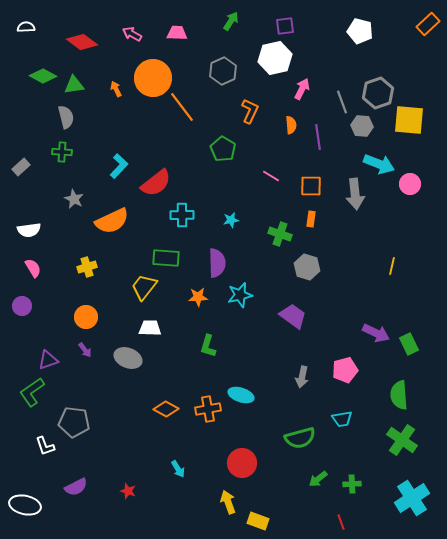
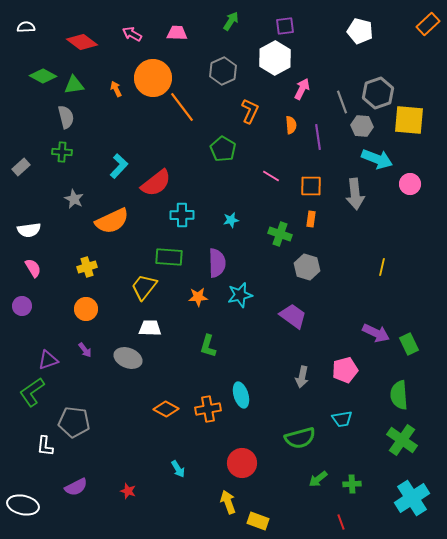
white hexagon at (275, 58): rotated 16 degrees counterclockwise
cyan arrow at (379, 164): moved 2 px left, 5 px up
green rectangle at (166, 258): moved 3 px right, 1 px up
yellow line at (392, 266): moved 10 px left, 1 px down
orange circle at (86, 317): moved 8 px up
cyan ellipse at (241, 395): rotated 55 degrees clockwise
white L-shape at (45, 446): rotated 25 degrees clockwise
white ellipse at (25, 505): moved 2 px left
